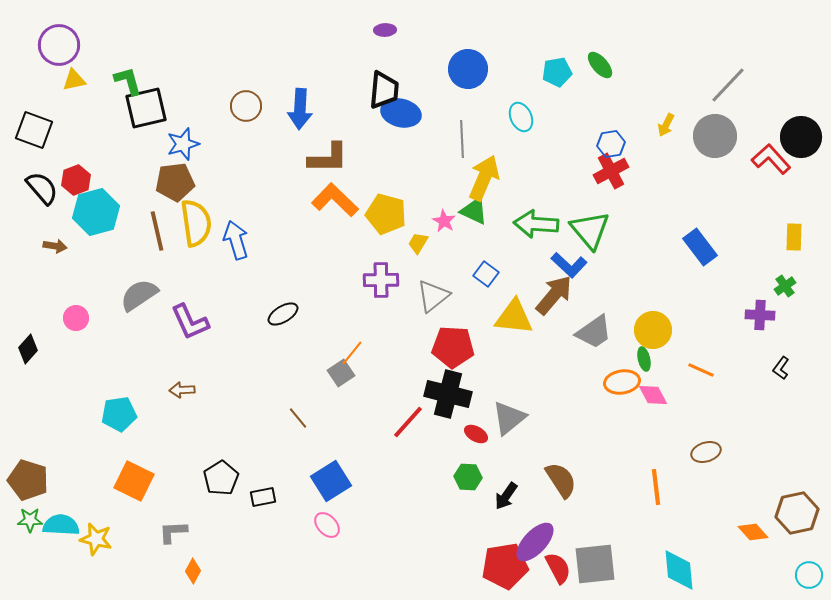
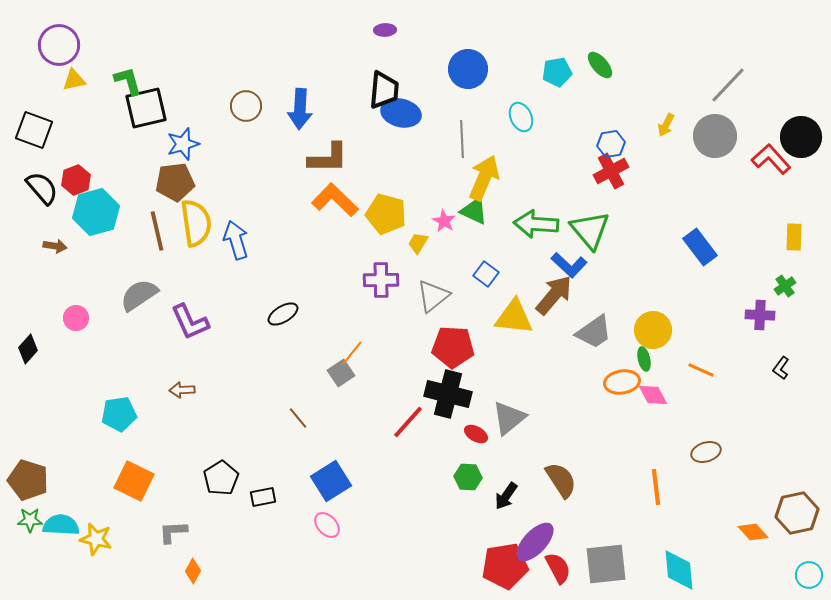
gray square at (595, 564): moved 11 px right
